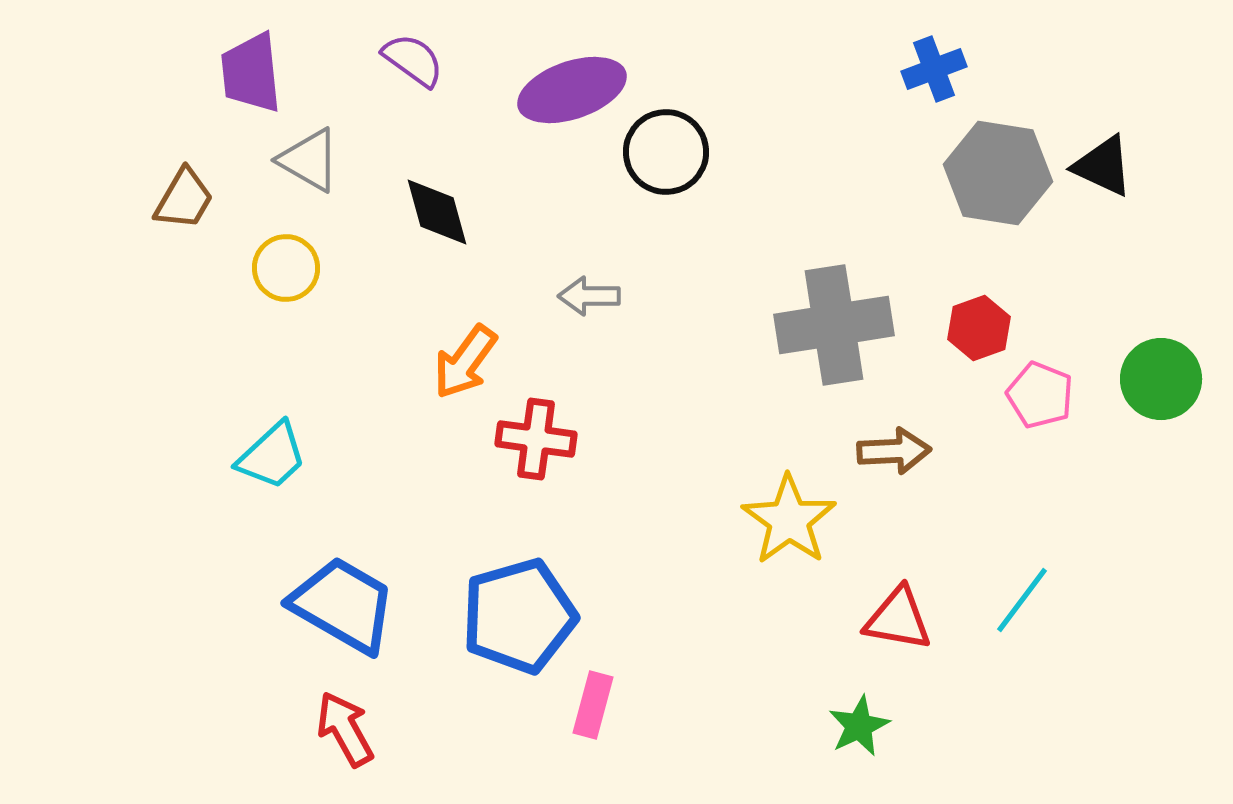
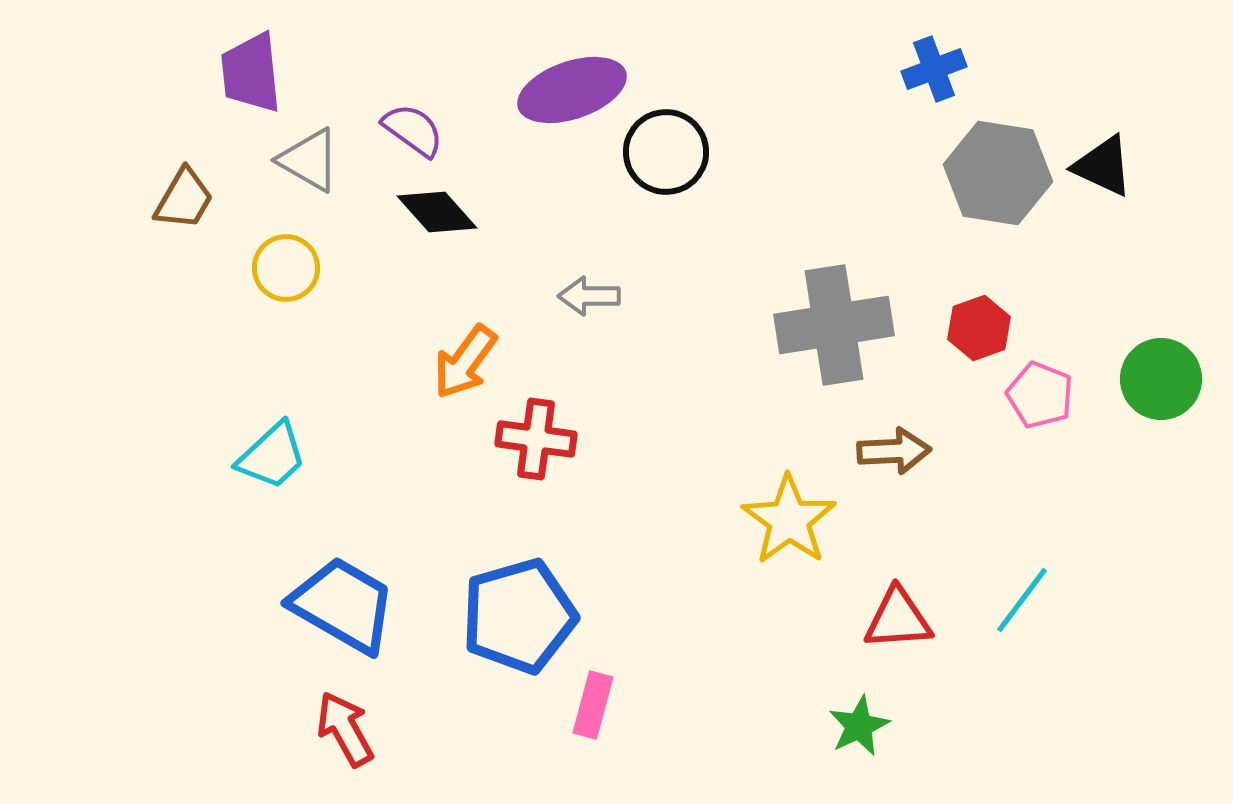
purple semicircle: moved 70 px down
black diamond: rotated 26 degrees counterclockwise
red triangle: rotated 14 degrees counterclockwise
